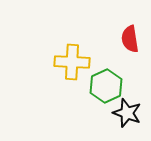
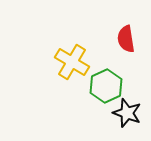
red semicircle: moved 4 px left
yellow cross: rotated 28 degrees clockwise
